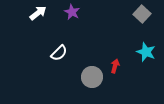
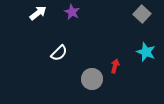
gray circle: moved 2 px down
